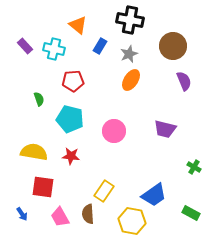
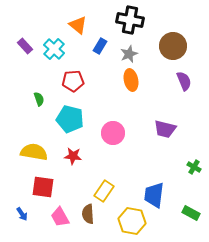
cyan cross: rotated 30 degrees clockwise
orange ellipse: rotated 45 degrees counterclockwise
pink circle: moved 1 px left, 2 px down
red star: moved 2 px right
blue trapezoid: rotated 132 degrees clockwise
